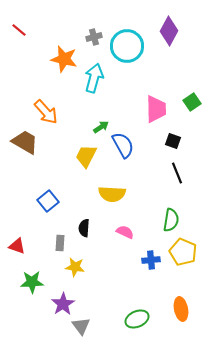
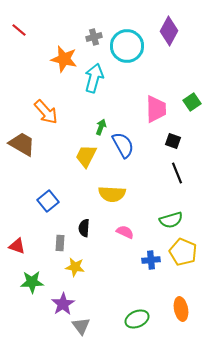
green arrow: rotated 35 degrees counterclockwise
brown trapezoid: moved 3 px left, 2 px down
green semicircle: rotated 65 degrees clockwise
